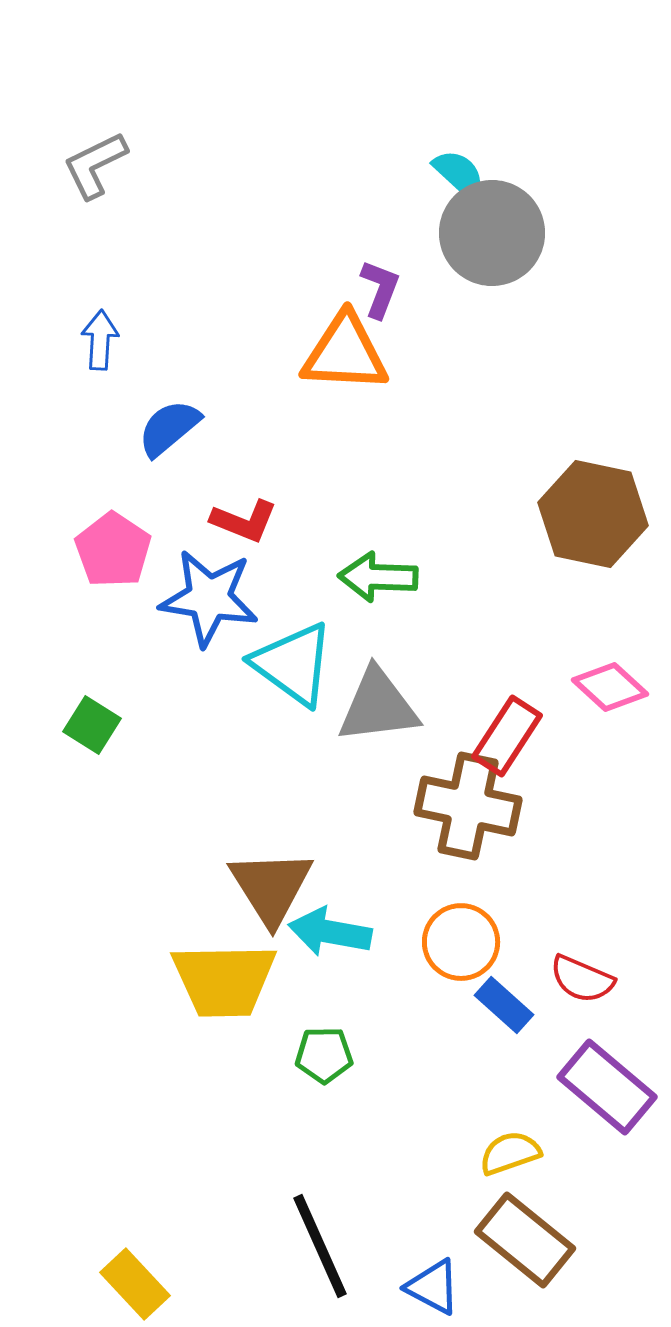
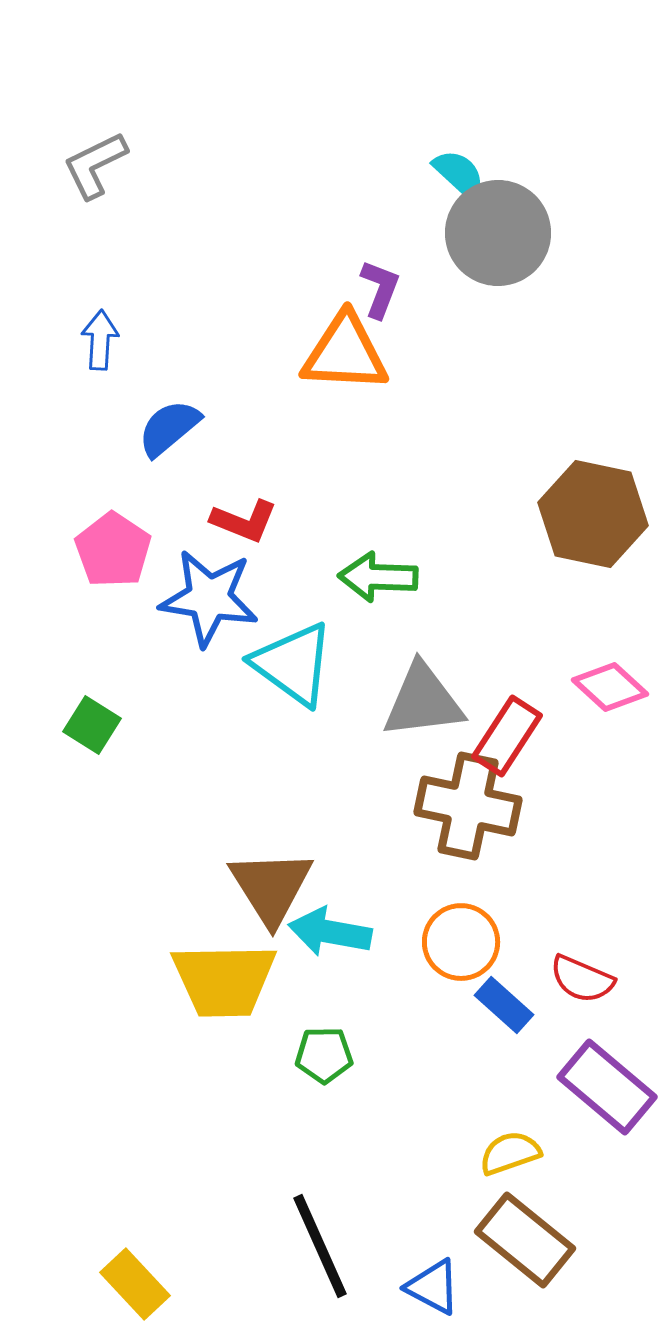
gray circle: moved 6 px right
gray triangle: moved 45 px right, 5 px up
